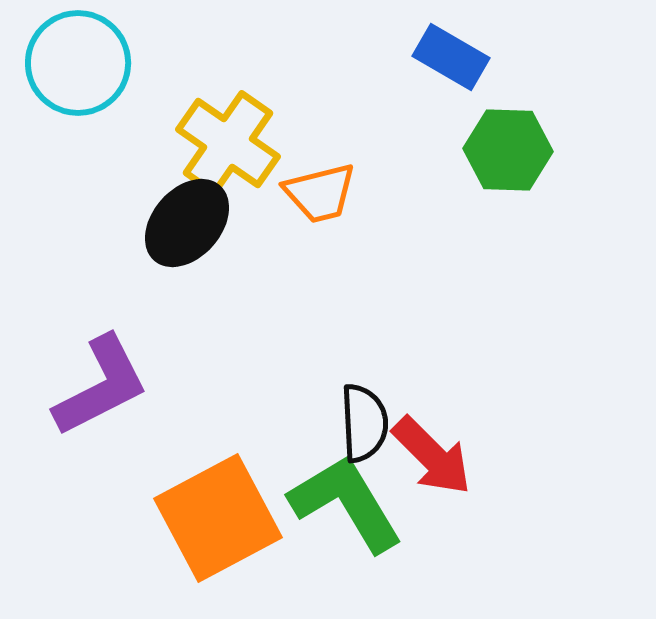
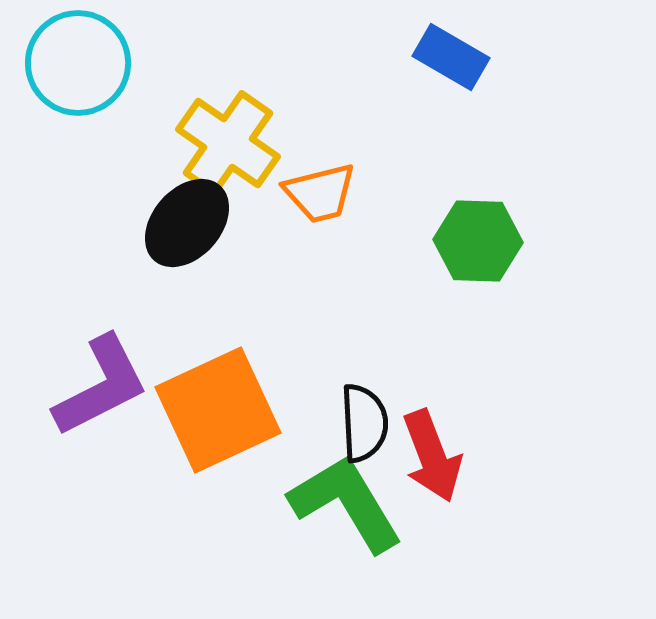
green hexagon: moved 30 px left, 91 px down
red arrow: rotated 24 degrees clockwise
orange square: moved 108 px up; rotated 3 degrees clockwise
